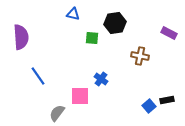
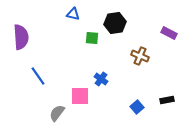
brown cross: rotated 12 degrees clockwise
blue square: moved 12 px left, 1 px down
